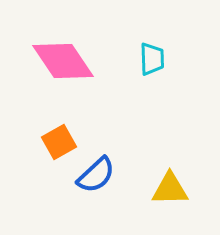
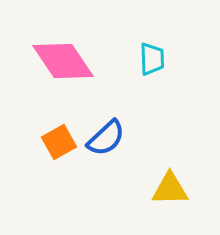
blue semicircle: moved 10 px right, 37 px up
